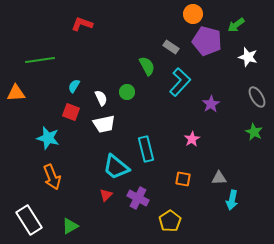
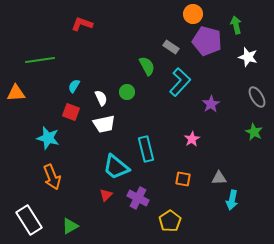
green arrow: rotated 114 degrees clockwise
